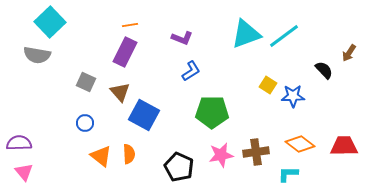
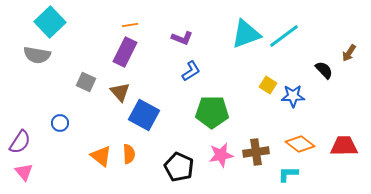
blue circle: moved 25 px left
purple semicircle: moved 1 px right, 1 px up; rotated 125 degrees clockwise
